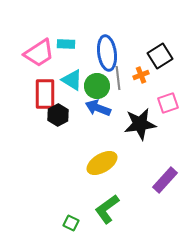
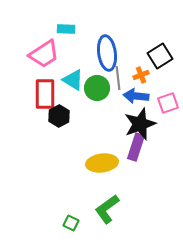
cyan rectangle: moved 15 px up
pink trapezoid: moved 5 px right, 1 px down
cyan triangle: moved 1 px right
green circle: moved 2 px down
blue arrow: moved 38 px right, 12 px up; rotated 15 degrees counterclockwise
black hexagon: moved 1 px right, 1 px down
black star: rotated 12 degrees counterclockwise
yellow ellipse: rotated 24 degrees clockwise
purple rectangle: moved 29 px left, 33 px up; rotated 24 degrees counterclockwise
